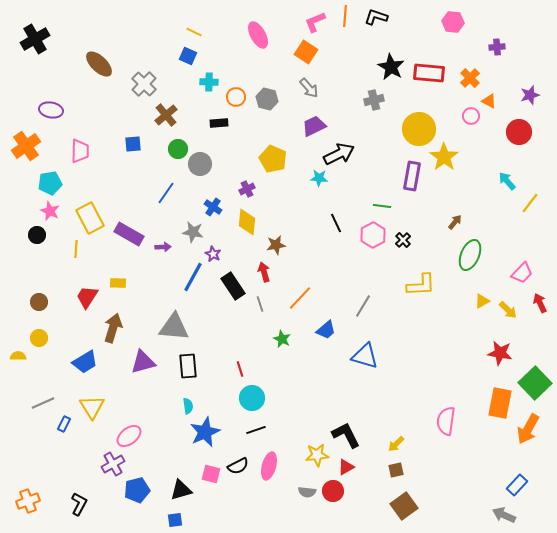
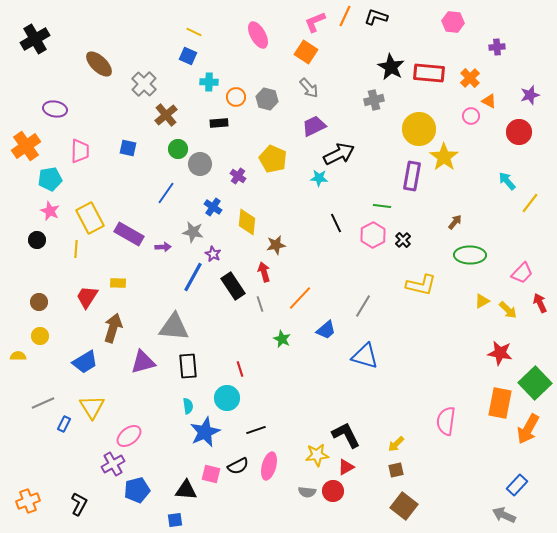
orange line at (345, 16): rotated 20 degrees clockwise
purple ellipse at (51, 110): moved 4 px right, 1 px up
blue square at (133, 144): moved 5 px left, 4 px down; rotated 18 degrees clockwise
cyan pentagon at (50, 183): moved 4 px up
purple cross at (247, 189): moved 9 px left, 13 px up; rotated 28 degrees counterclockwise
black circle at (37, 235): moved 5 px down
green ellipse at (470, 255): rotated 68 degrees clockwise
yellow L-shape at (421, 285): rotated 16 degrees clockwise
yellow circle at (39, 338): moved 1 px right, 2 px up
cyan circle at (252, 398): moved 25 px left
black triangle at (181, 490): moved 5 px right; rotated 20 degrees clockwise
brown square at (404, 506): rotated 16 degrees counterclockwise
